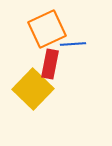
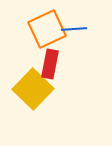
blue line: moved 1 px right, 15 px up
